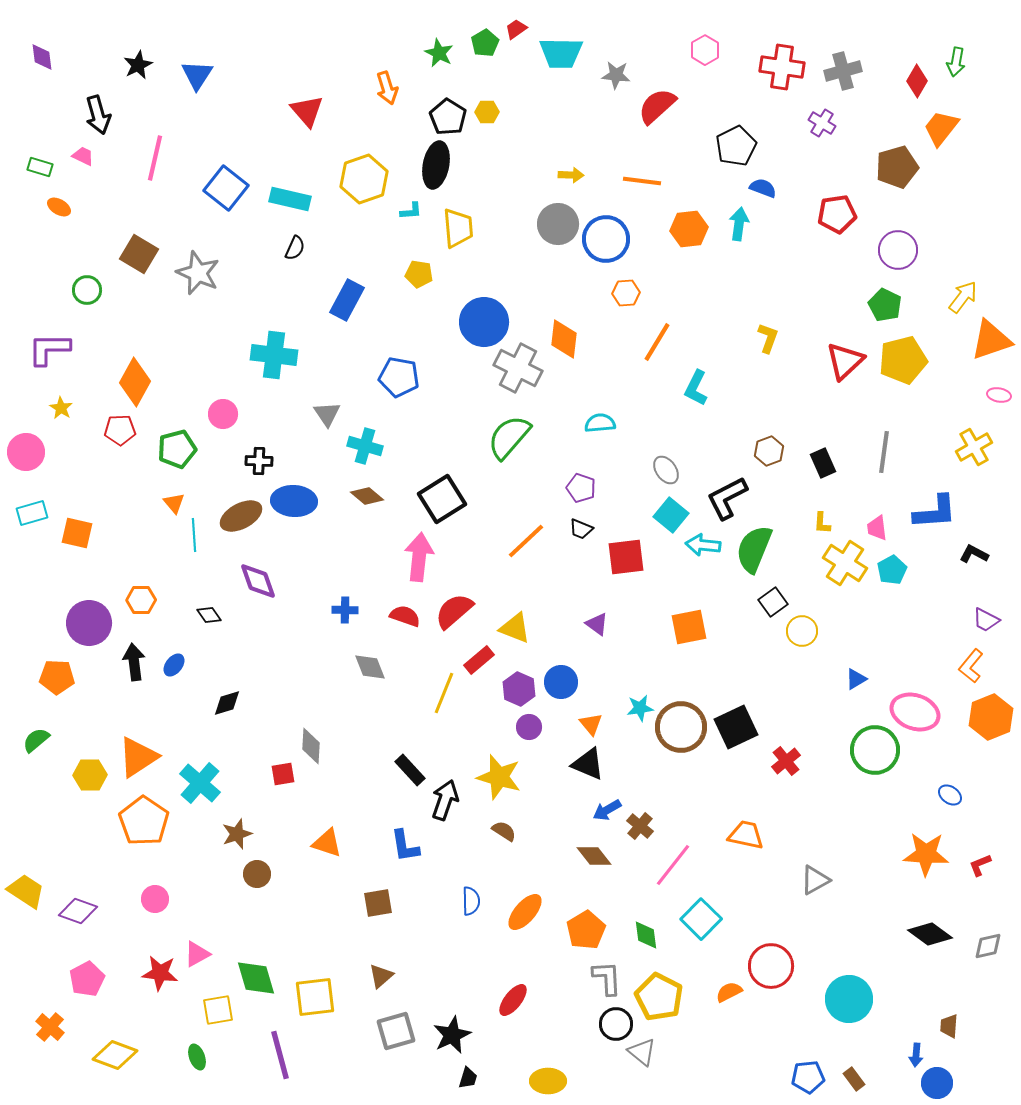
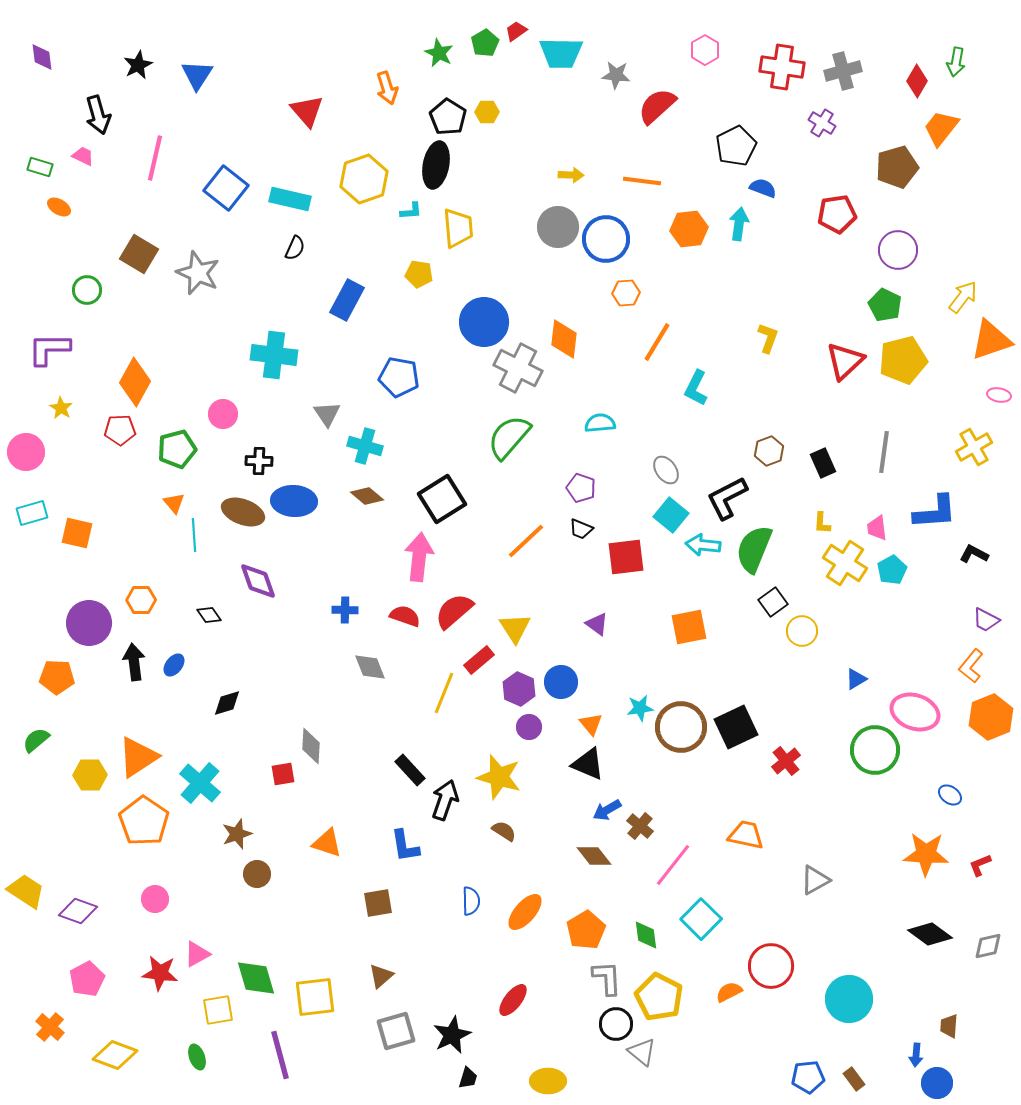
red trapezoid at (516, 29): moved 2 px down
gray circle at (558, 224): moved 3 px down
brown ellipse at (241, 516): moved 2 px right, 4 px up; rotated 48 degrees clockwise
yellow triangle at (515, 628): rotated 36 degrees clockwise
